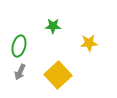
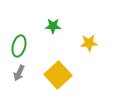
gray arrow: moved 1 px left, 1 px down
